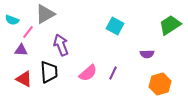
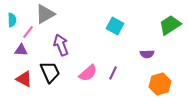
cyan semicircle: rotated 112 degrees counterclockwise
black trapezoid: moved 1 px right; rotated 20 degrees counterclockwise
